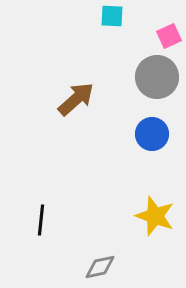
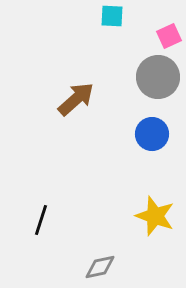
gray circle: moved 1 px right
black line: rotated 12 degrees clockwise
